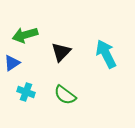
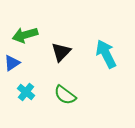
cyan cross: rotated 18 degrees clockwise
